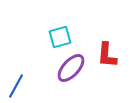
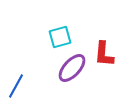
red L-shape: moved 3 px left, 1 px up
purple ellipse: moved 1 px right
